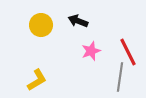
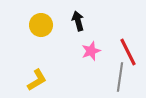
black arrow: rotated 54 degrees clockwise
